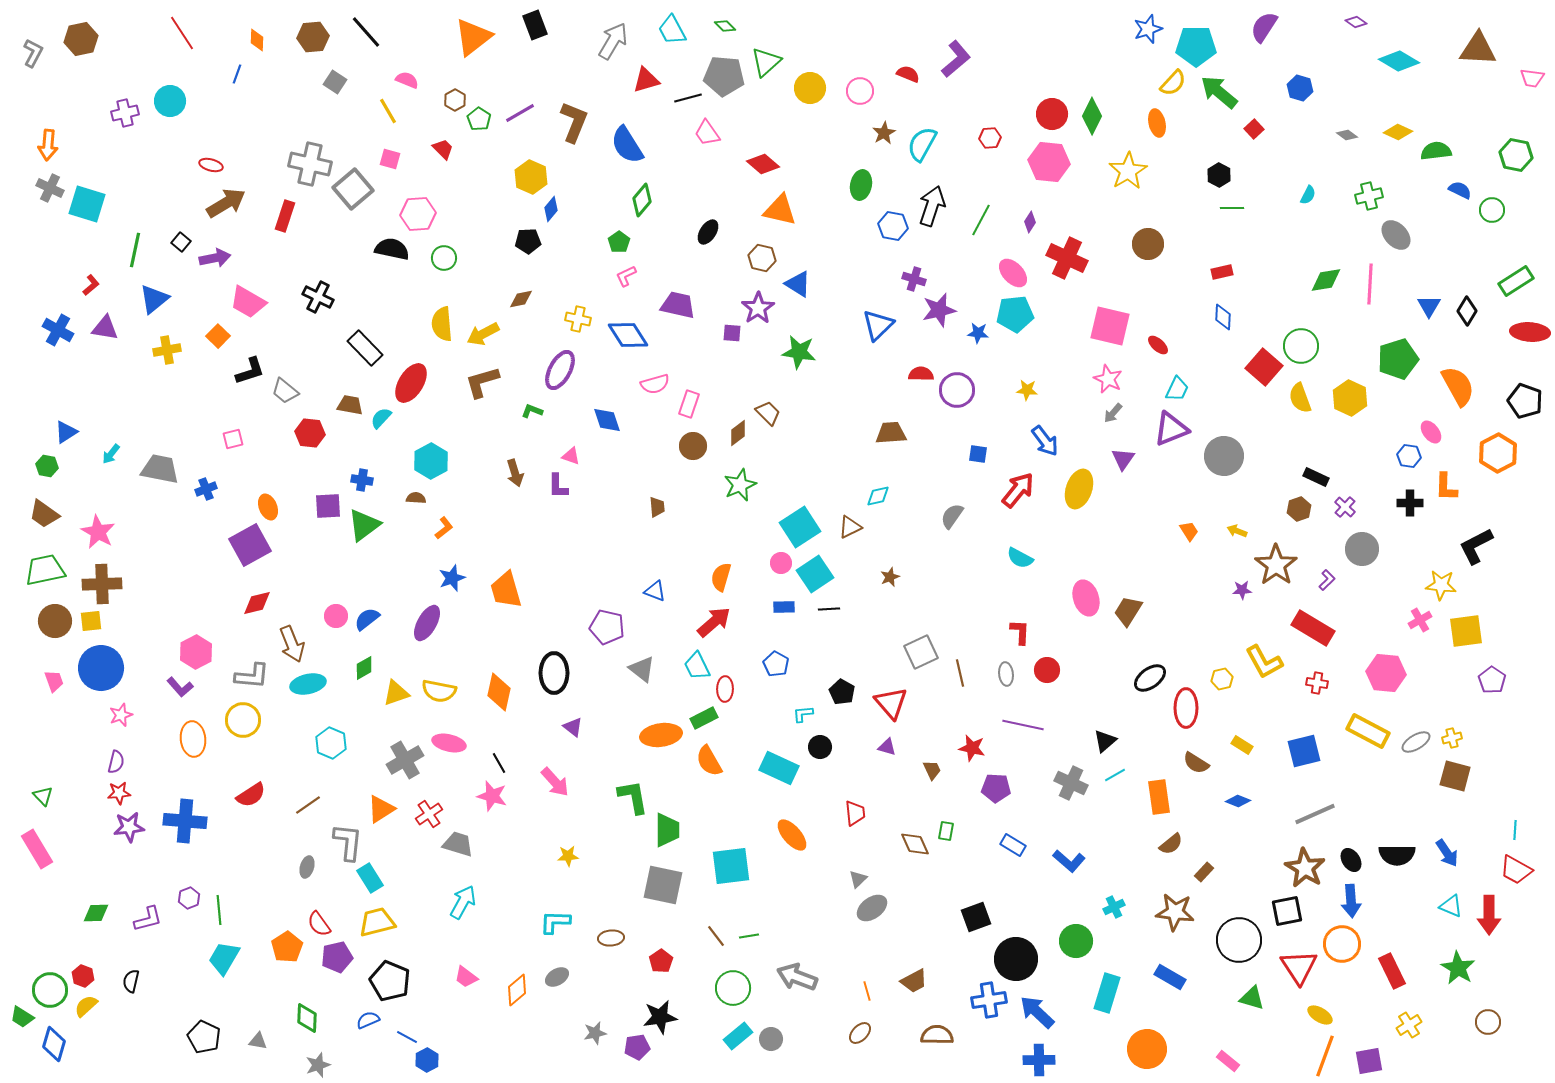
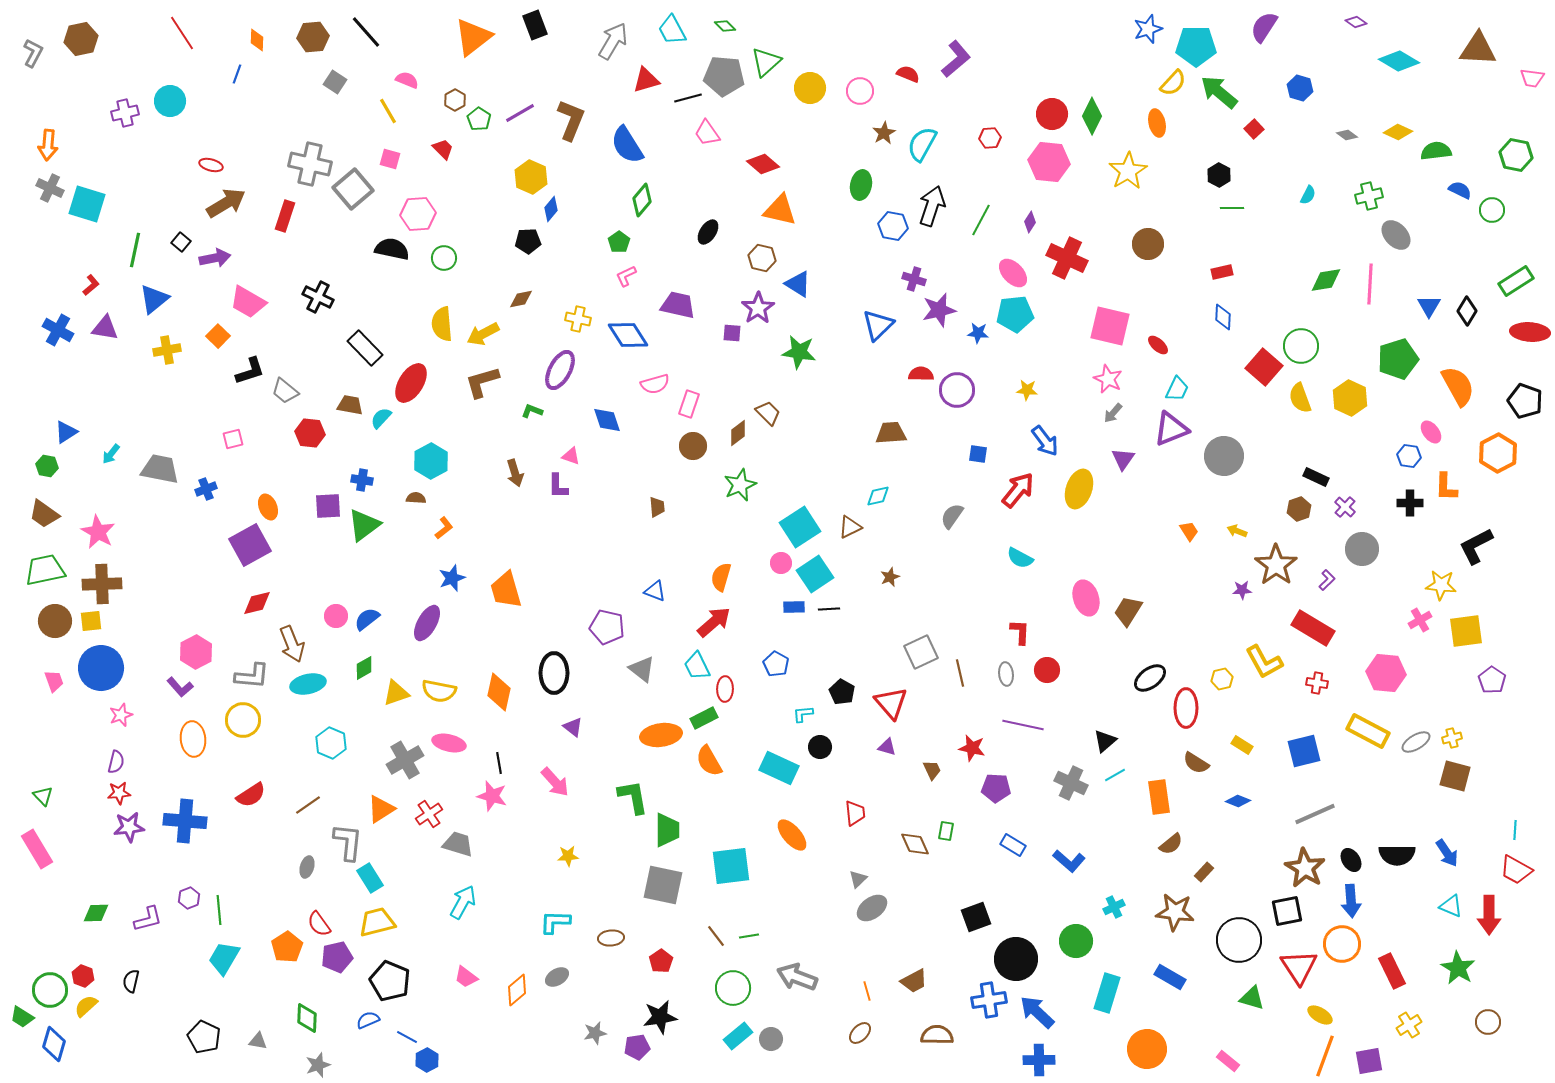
brown L-shape at (574, 122): moved 3 px left, 2 px up
blue rectangle at (784, 607): moved 10 px right
black line at (499, 763): rotated 20 degrees clockwise
